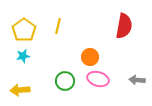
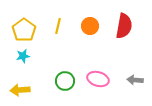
orange circle: moved 31 px up
gray arrow: moved 2 px left
